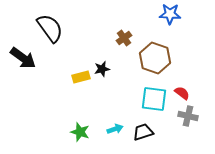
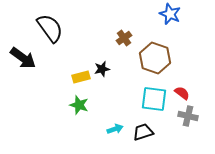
blue star: rotated 20 degrees clockwise
green star: moved 1 px left, 27 px up
